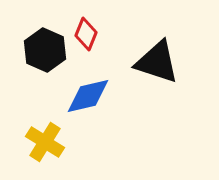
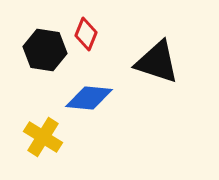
black hexagon: rotated 15 degrees counterclockwise
blue diamond: moved 1 px right, 2 px down; rotated 18 degrees clockwise
yellow cross: moved 2 px left, 5 px up
